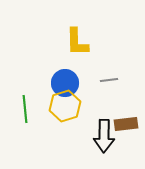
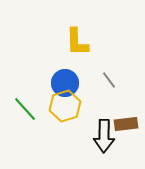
gray line: rotated 60 degrees clockwise
green line: rotated 36 degrees counterclockwise
